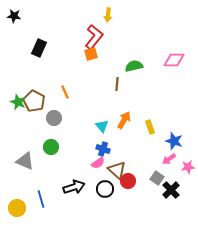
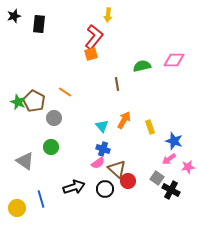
black star: rotated 24 degrees counterclockwise
black rectangle: moved 24 px up; rotated 18 degrees counterclockwise
green semicircle: moved 8 px right
brown line: rotated 16 degrees counterclockwise
orange line: rotated 32 degrees counterclockwise
gray triangle: rotated 12 degrees clockwise
brown triangle: moved 1 px up
black cross: rotated 18 degrees counterclockwise
